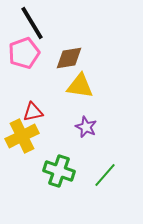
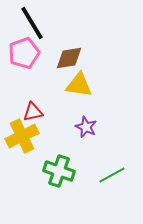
yellow triangle: moved 1 px left, 1 px up
green line: moved 7 px right; rotated 20 degrees clockwise
